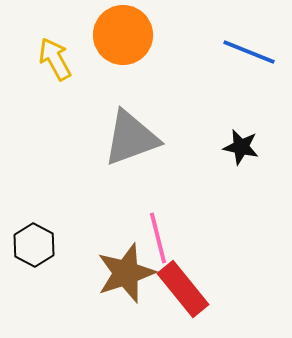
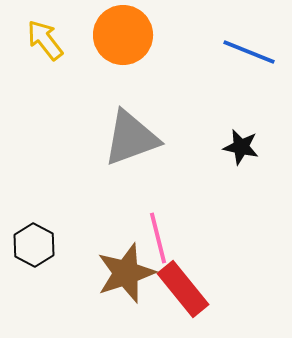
yellow arrow: moved 10 px left, 19 px up; rotated 9 degrees counterclockwise
